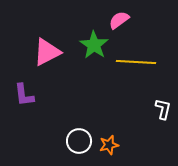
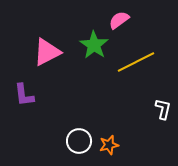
yellow line: rotated 30 degrees counterclockwise
